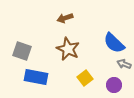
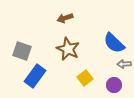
gray arrow: rotated 24 degrees counterclockwise
blue rectangle: moved 1 px left, 1 px up; rotated 65 degrees counterclockwise
